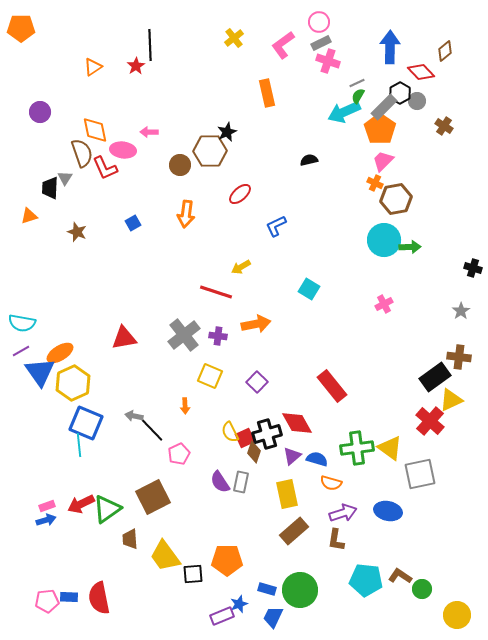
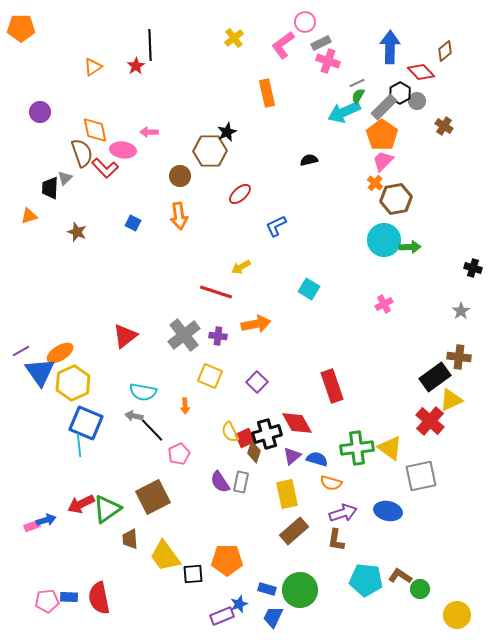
pink circle at (319, 22): moved 14 px left
orange pentagon at (380, 129): moved 2 px right, 6 px down
brown circle at (180, 165): moved 11 px down
red L-shape at (105, 168): rotated 20 degrees counterclockwise
gray triangle at (65, 178): rotated 14 degrees clockwise
orange cross at (375, 183): rotated 14 degrees clockwise
orange arrow at (186, 214): moved 7 px left, 2 px down; rotated 16 degrees counterclockwise
blue square at (133, 223): rotated 35 degrees counterclockwise
cyan semicircle at (22, 323): moved 121 px right, 69 px down
red triangle at (124, 338): moved 1 px right, 2 px up; rotated 28 degrees counterclockwise
red rectangle at (332, 386): rotated 20 degrees clockwise
gray square at (420, 474): moved 1 px right, 2 px down
pink rectangle at (47, 506): moved 15 px left, 20 px down
green circle at (422, 589): moved 2 px left
